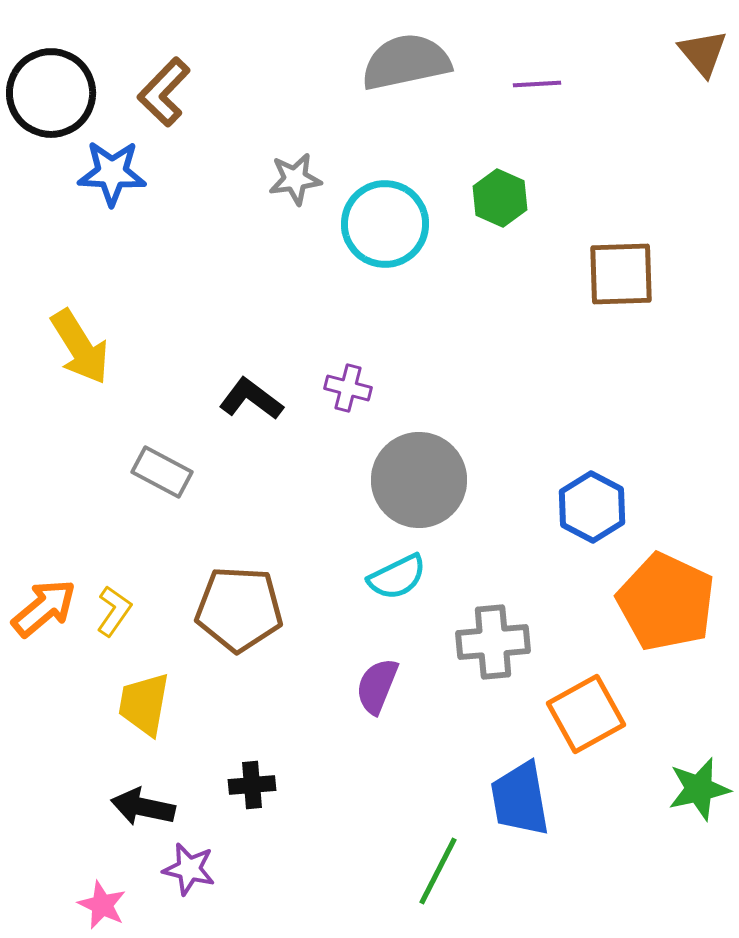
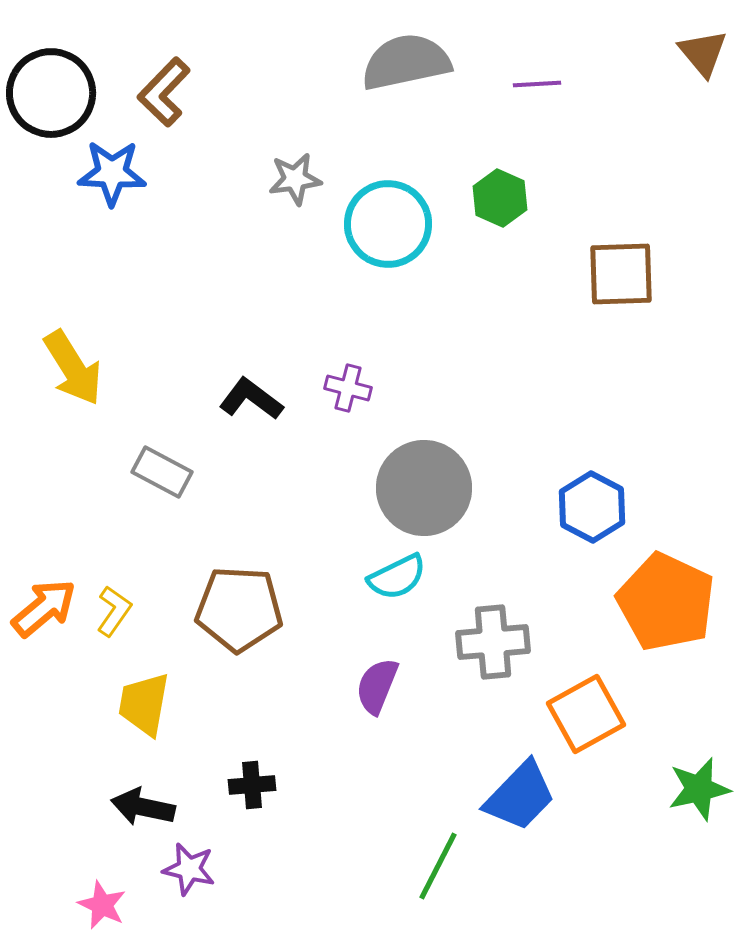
cyan circle: moved 3 px right
yellow arrow: moved 7 px left, 21 px down
gray circle: moved 5 px right, 8 px down
blue trapezoid: moved 3 px up; rotated 126 degrees counterclockwise
green line: moved 5 px up
